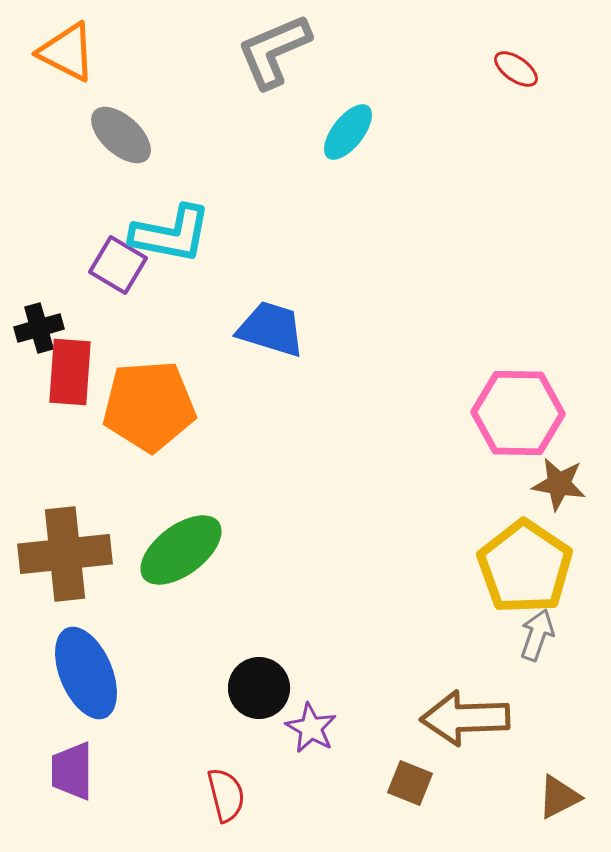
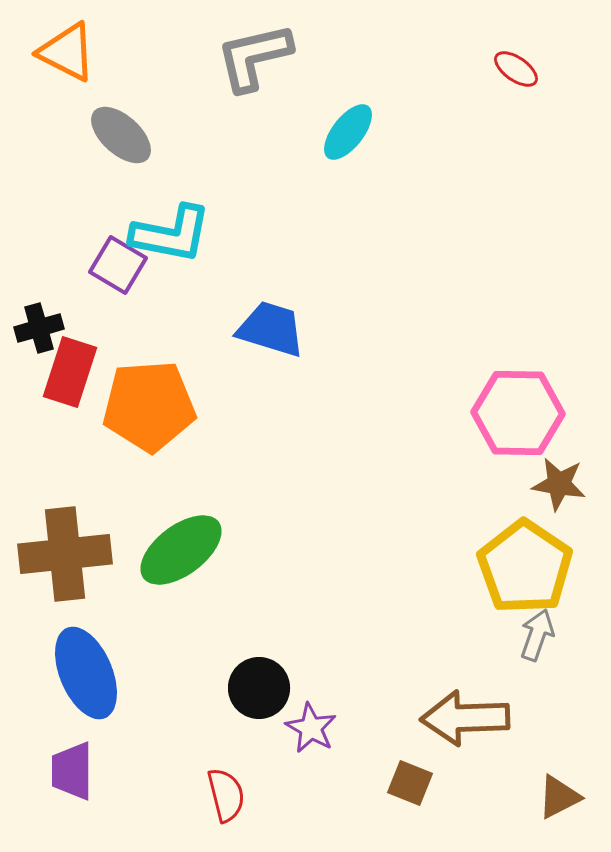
gray L-shape: moved 20 px left, 6 px down; rotated 10 degrees clockwise
red rectangle: rotated 14 degrees clockwise
